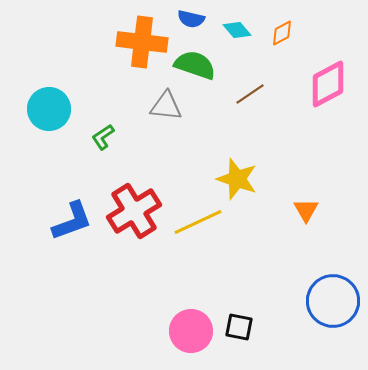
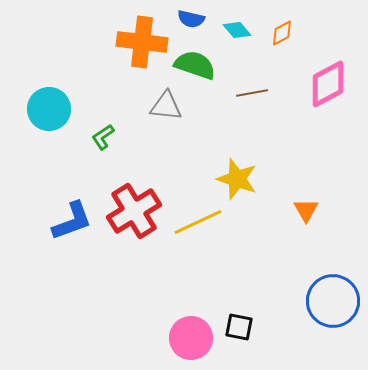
brown line: moved 2 px right, 1 px up; rotated 24 degrees clockwise
pink circle: moved 7 px down
